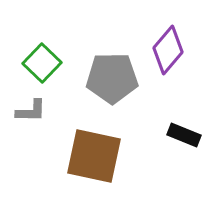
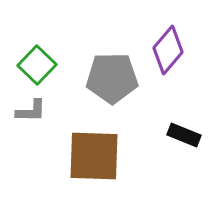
green square: moved 5 px left, 2 px down
brown square: rotated 10 degrees counterclockwise
